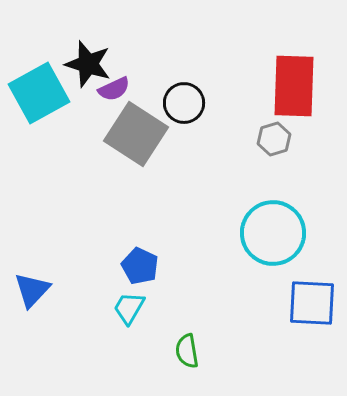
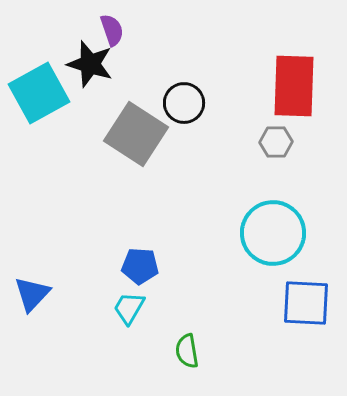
black star: moved 2 px right
purple semicircle: moved 2 px left, 59 px up; rotated 84 degrees counterclockwise
gray hexagon: moved 2 px right, 3 px down; rotated 16 degrees clockwise
blue pentagon: rotated 21 degrees counterclockwise
blue triangle: moved 4 px down
blue square: moved 6 px left
